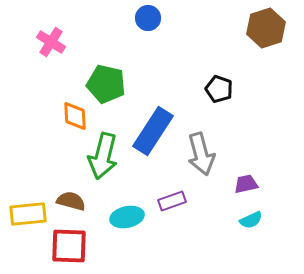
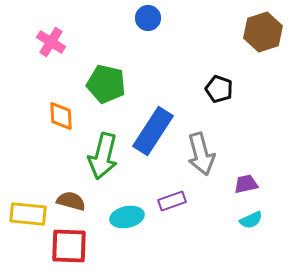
brown hexagon: moved 3 px left, 4 px down
orange diamond: moved 14 px left
yellow rectangle: rotated 12 degrees clockwise
